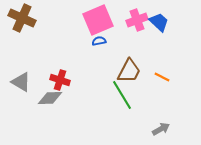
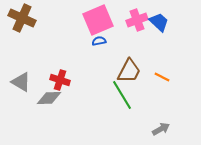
gray diamond: moved 1 px left
